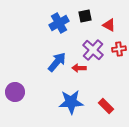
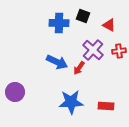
black square: moved 2 px left; rotated 32 degrees clockwise
blue cross: rotated 30 degrees clockwise
red cross: moved 2 px down
blue arrow: rotated 75 degrees clockwise
red arrow: rotated 56 degrees counterclockwise
red rectangle: rotated 42 degrees counterclockwise
